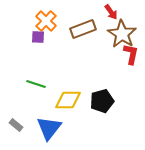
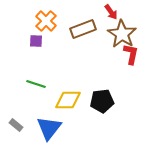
purple square: moved 2 px left, 4 px down
black pentagon: rotated 10 degrees clockwise
